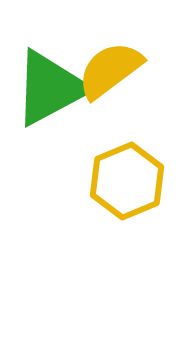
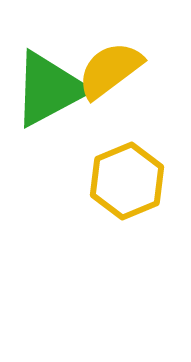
green triangle: moved 1 px left, 1 px down
